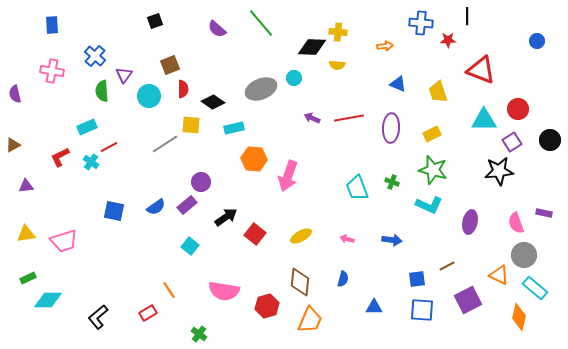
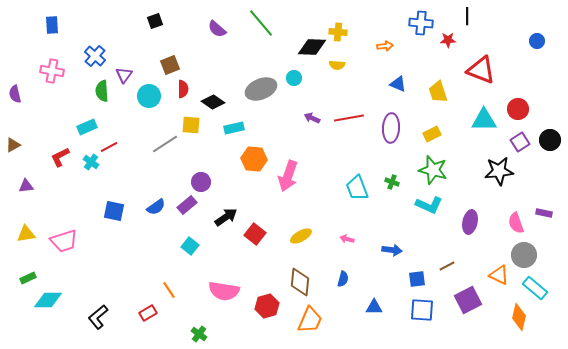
purple square at (512, 142): moved 8 px right
blue arrow at (392, 240): moved 10 px down
